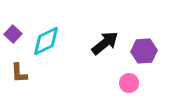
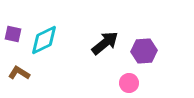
purple square: rotated 30 degrees counterclockwise
cyan diamond: moved 2 px left, 1 px up
brown L-shape: rotated 125 degrees clockwise
